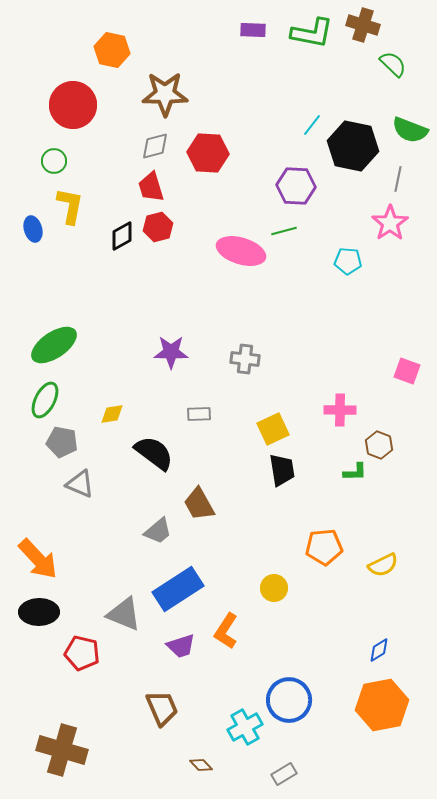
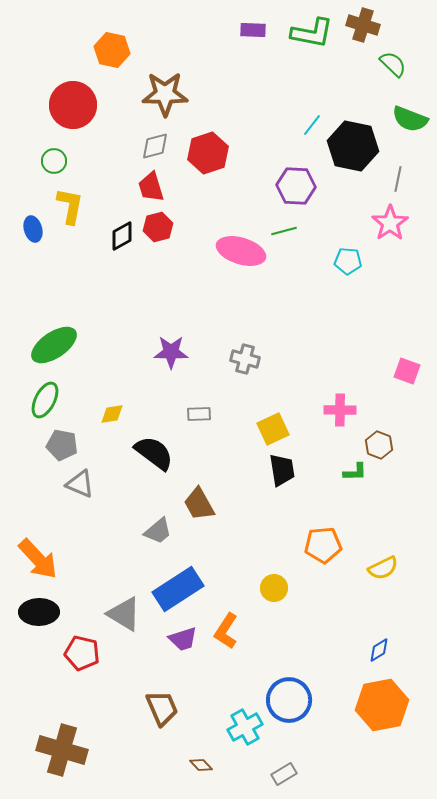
green semicircle at (410, 130): moved 11 px up
red hexagon at (208, 153): rotated 21 degrees counterclockwise
gray cross at (245, 359): rotated 8 degrees clockwise
gray pentagon at (62, 442): moved 3 px down
orange pentagon at (324, 547): moved 1 px left, 2 px up
yellow semicircle at (383, 565): moved 3 px down
gray triangle at (124, 614): rotated 9 degrees clockwise
purple trapezoid at (181, 646): moved 2 px right, 7 px up
